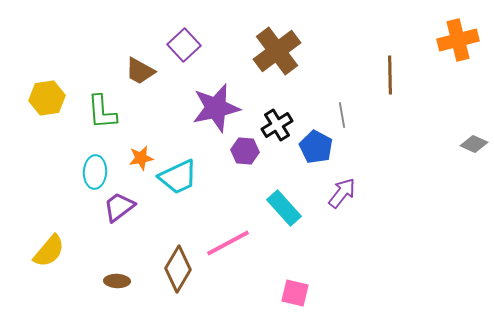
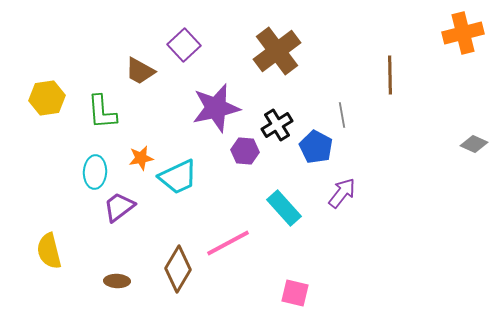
orange cross: moved 5 px right, 7 px up
yellow semicircle: rotated 126 degrees clockwise
